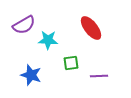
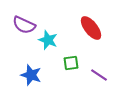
purple semicircle: rotated 55 degrees clockwise
cyan star: rotated 18 degrees clockwise
purple line: moved 1 px up; rotated 36 degrees clockwise
